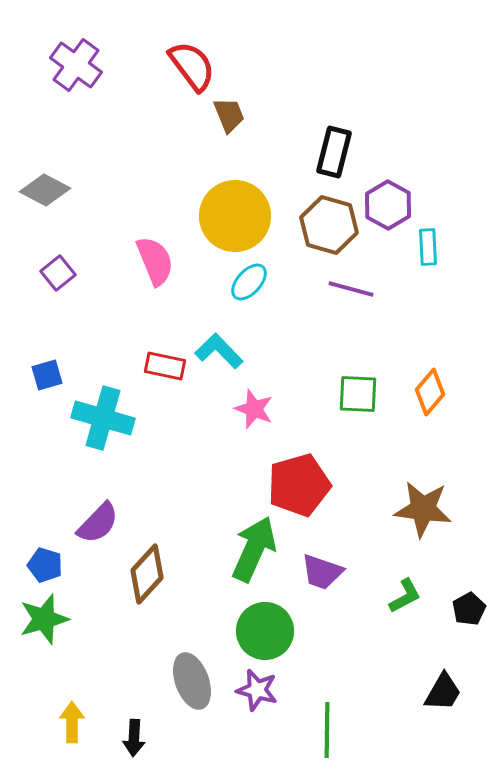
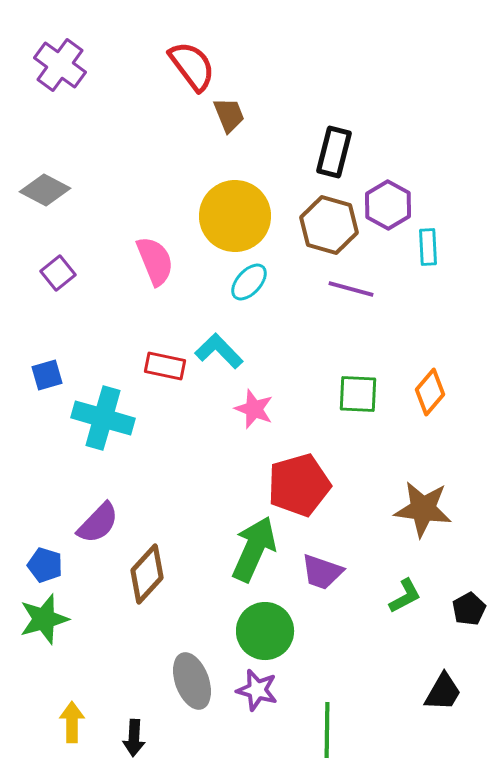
purple cross: moved 16 px left
